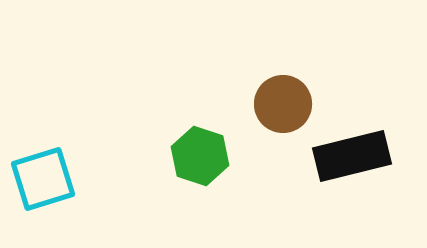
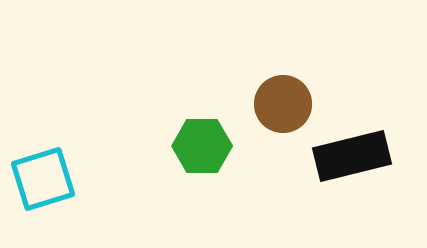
green hexagon: moved 2 px right, 10 px up; rotated 18 degrees counterclockwise
